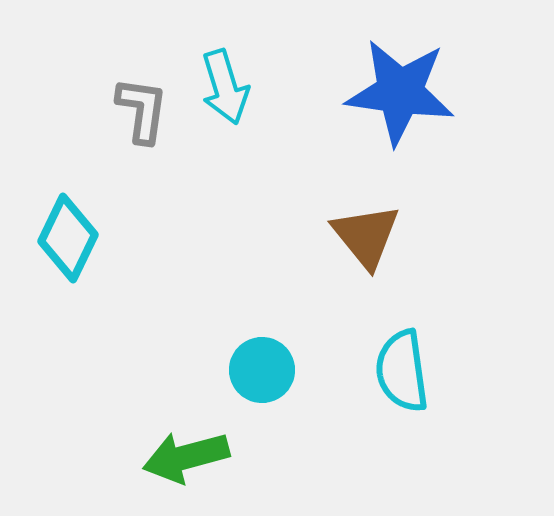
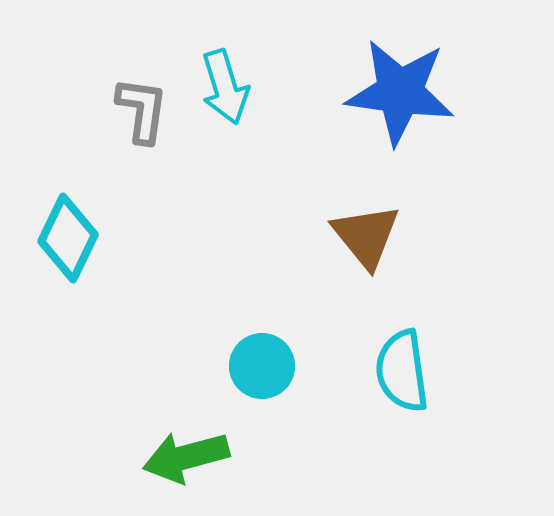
cyan circle: moved 4 px up
